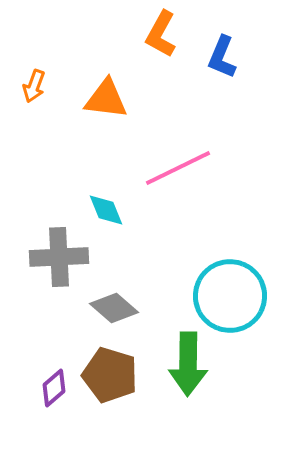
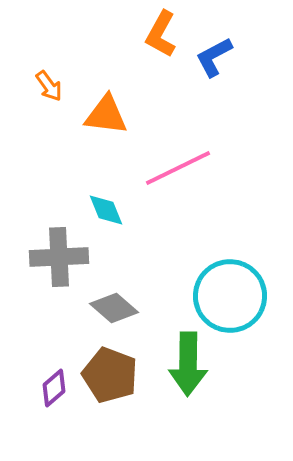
blue L-shape: moved 8 px left; rotated 39 degrees clockwise
orange arrow: moved 15 px right; rotated 56 degrees counterclockwise
orange triangle: moved 16 px down
brown pentagon: rotated 4 degrees clockwise
